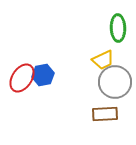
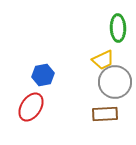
red ellipse: moved 9 px right, 29 px down
